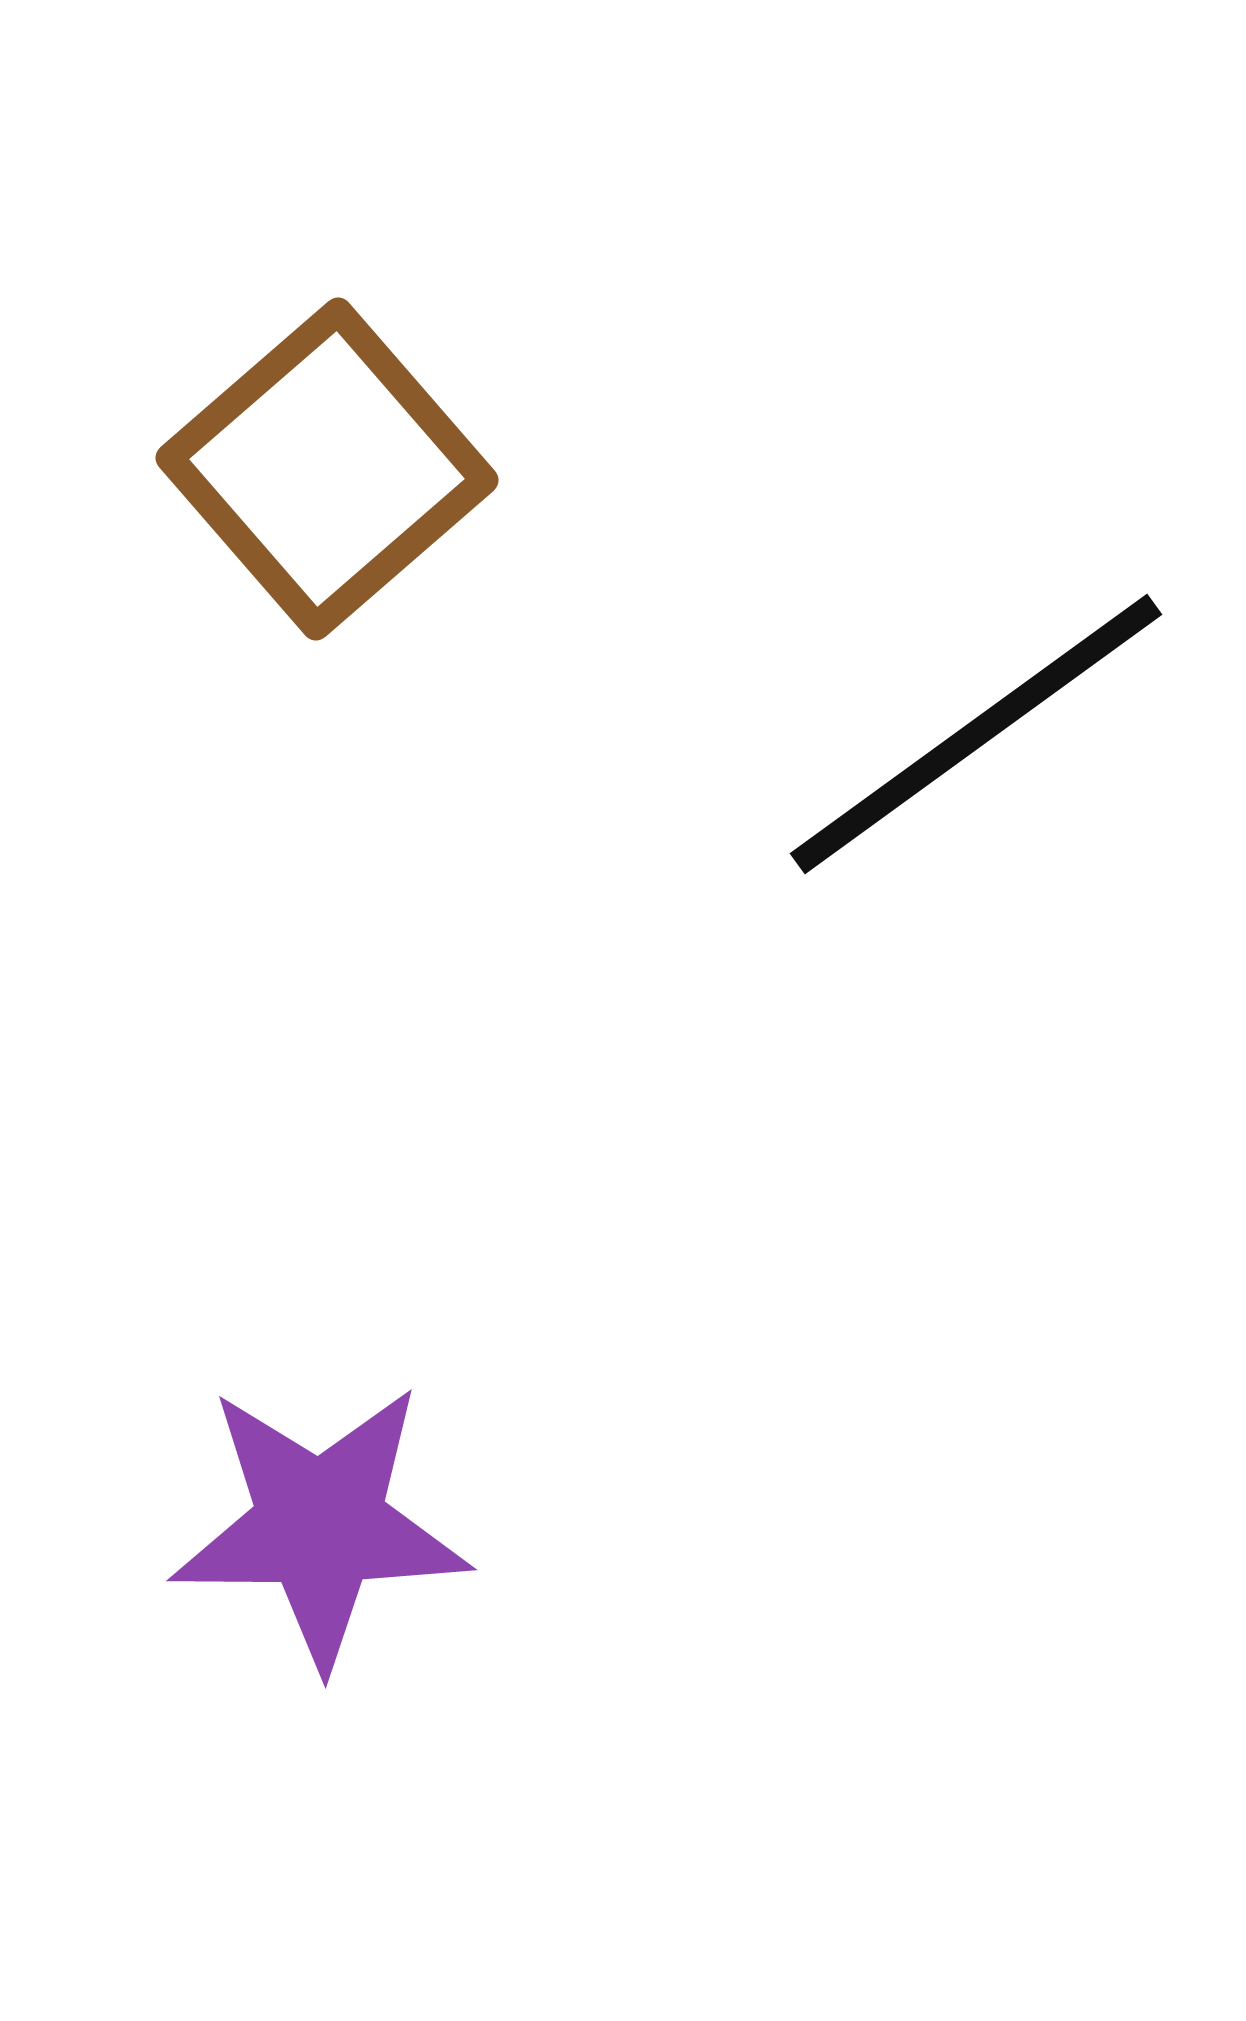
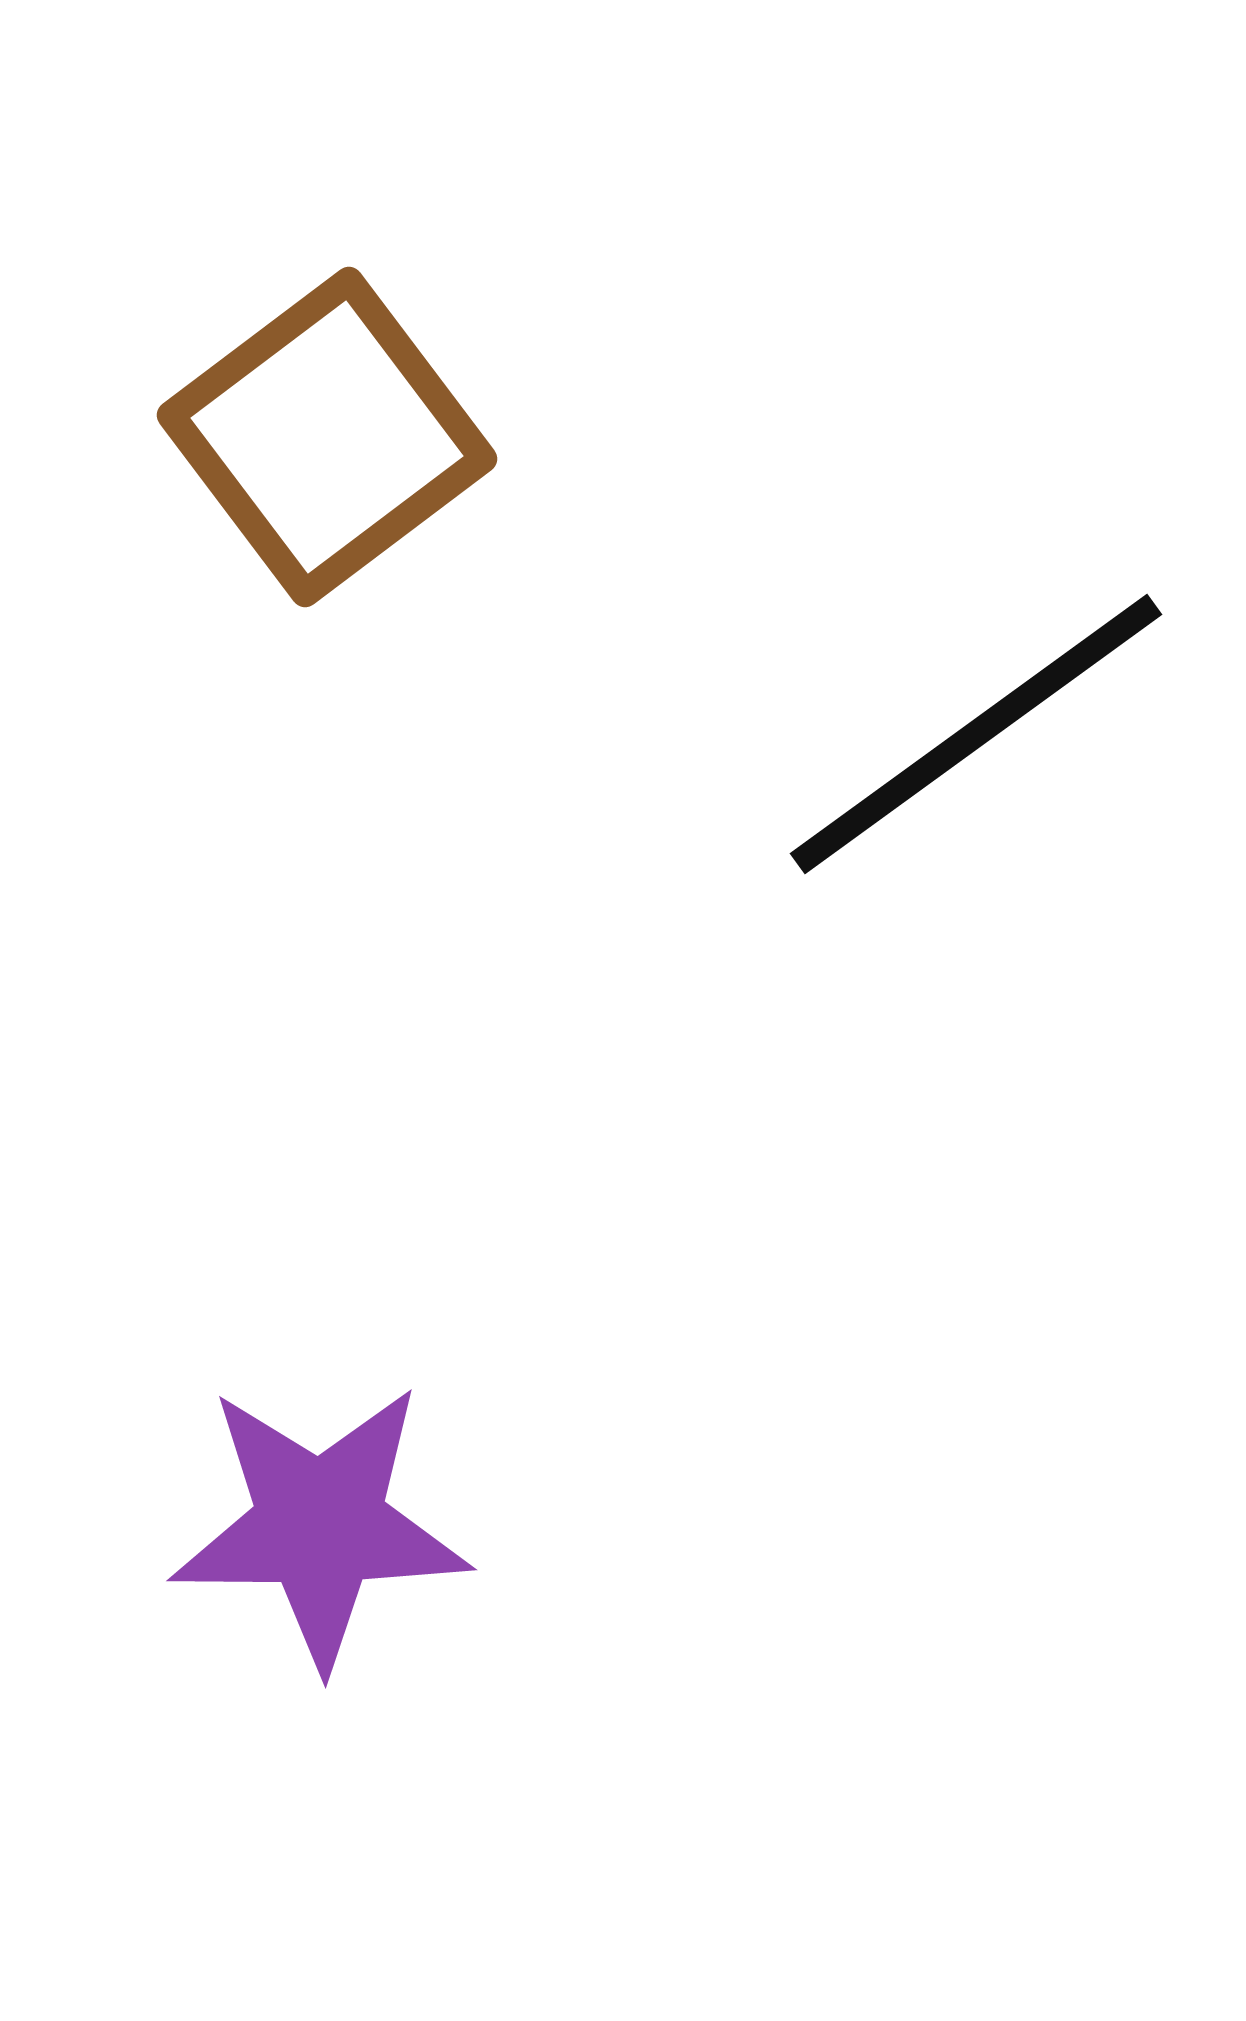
brown square: moved 32 px up; rotated 4 degrees clockwise
